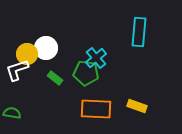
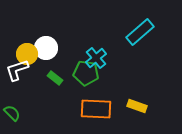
cyan rectangle: moved 1 px right; rotated 44 degrees clockwise
green semicircle: rotated 36 degrees clockwise
